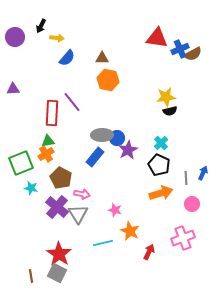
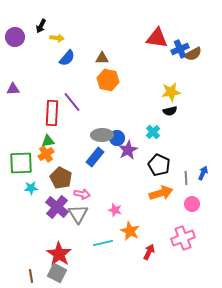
yellow star: moved 5 px right, 5 px up
cyan cross: moved 8 px left, 11 px up
green square: rotated 20 degrees clockwise
cyan star: rotated 16 degrees counterclockwise
